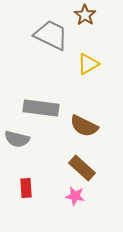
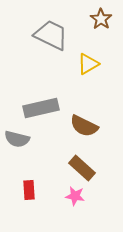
brown star: moved 16 px right, 4 px down
gray rectangle: rotated 20 degrees counterclockwise
red rectangle: moved 3 px right, 2 px down
